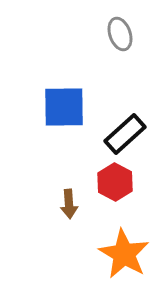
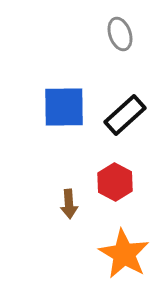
black rectangle: moved 19 px up
